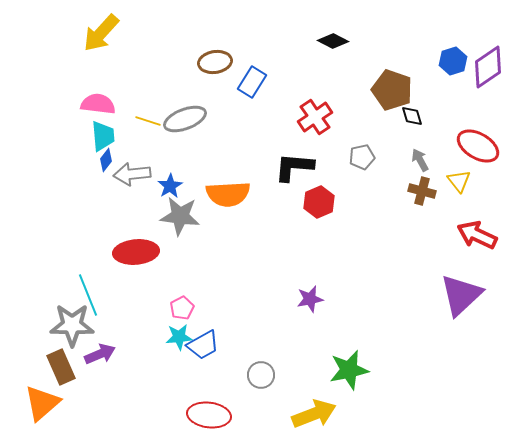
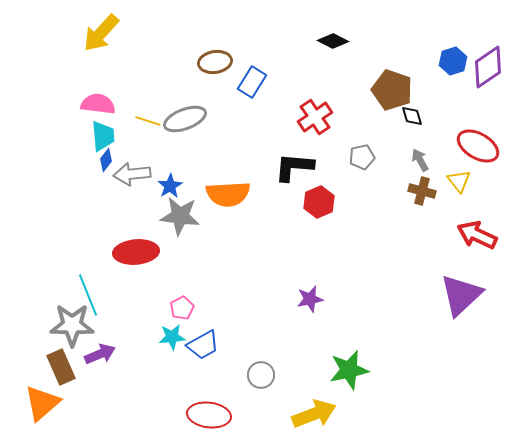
cyan star at (179, 337): moved 7 px left
